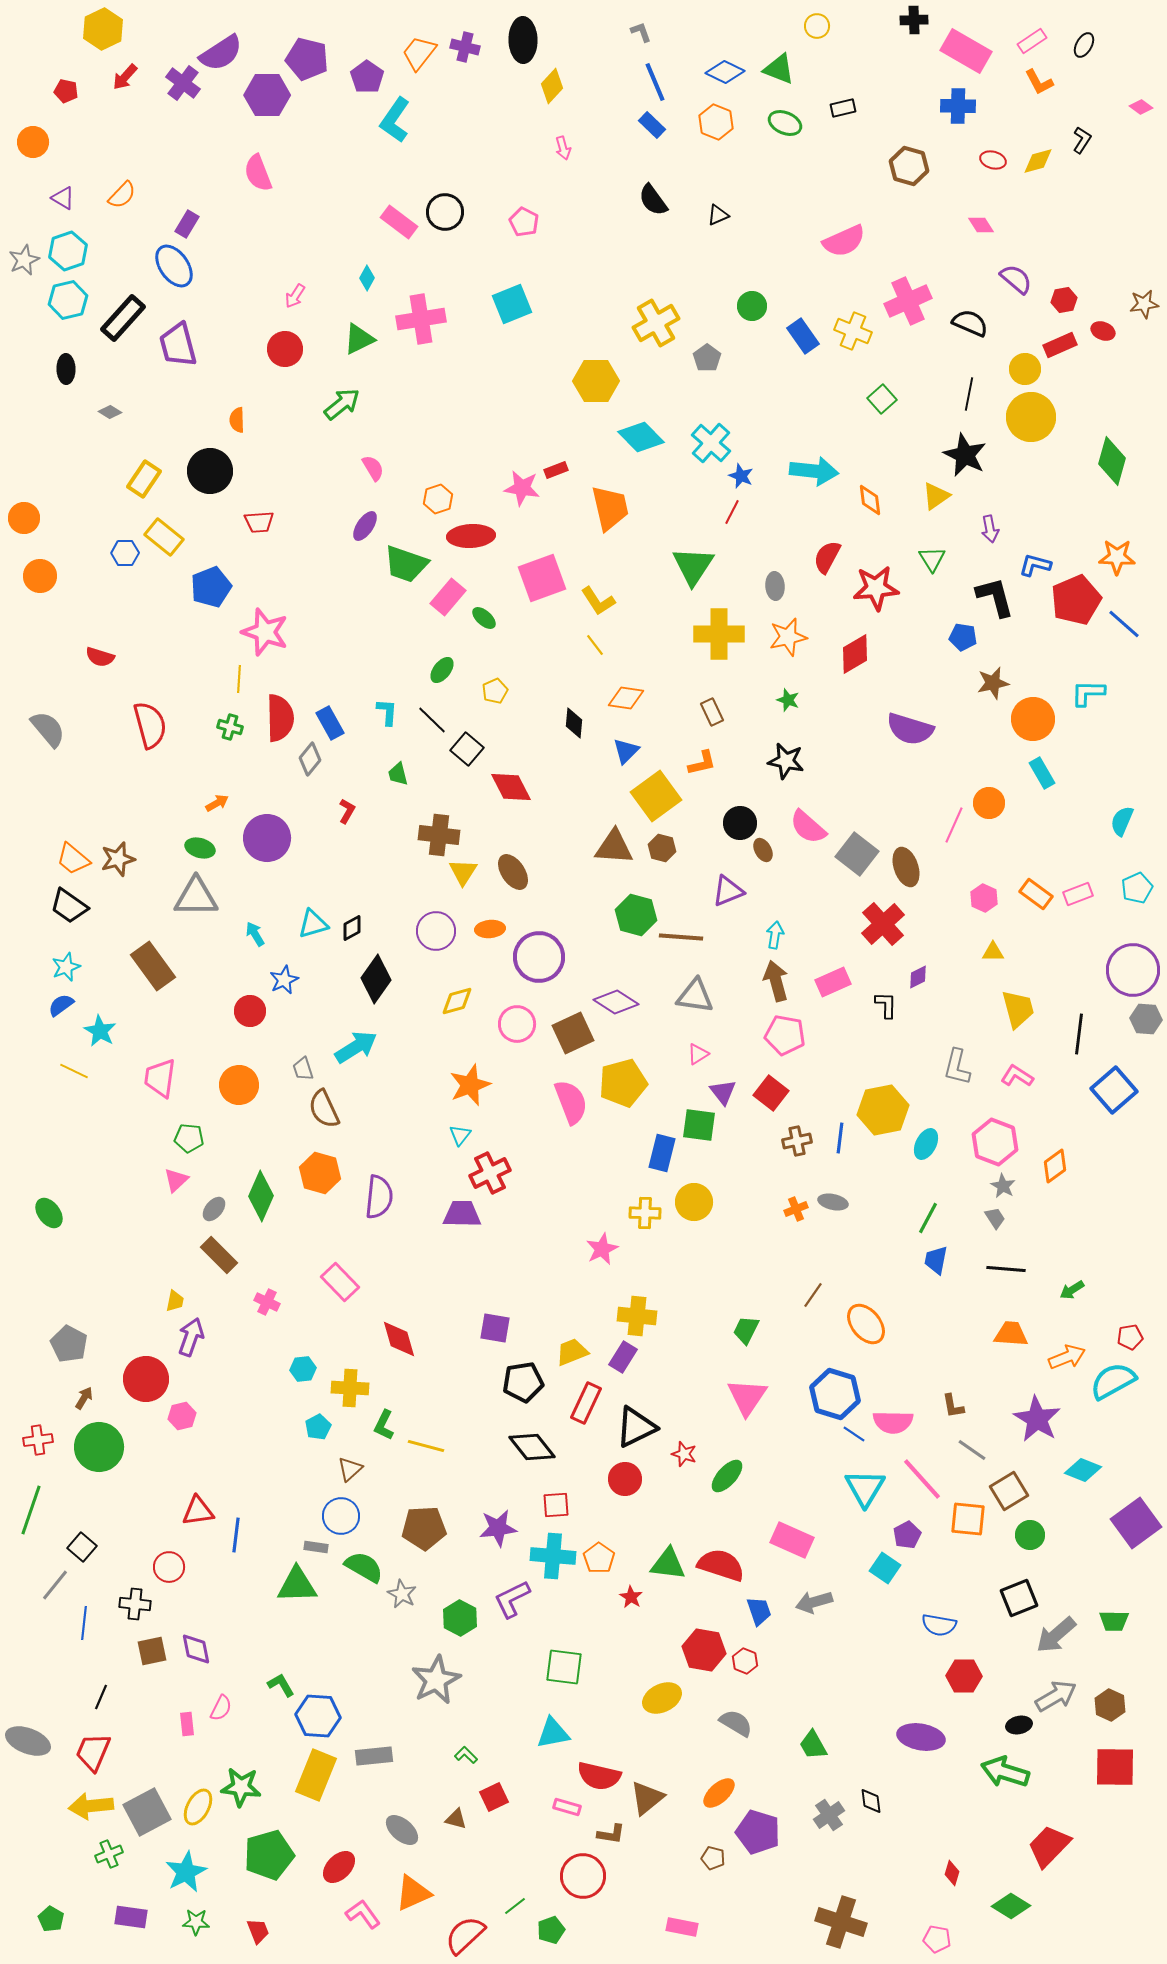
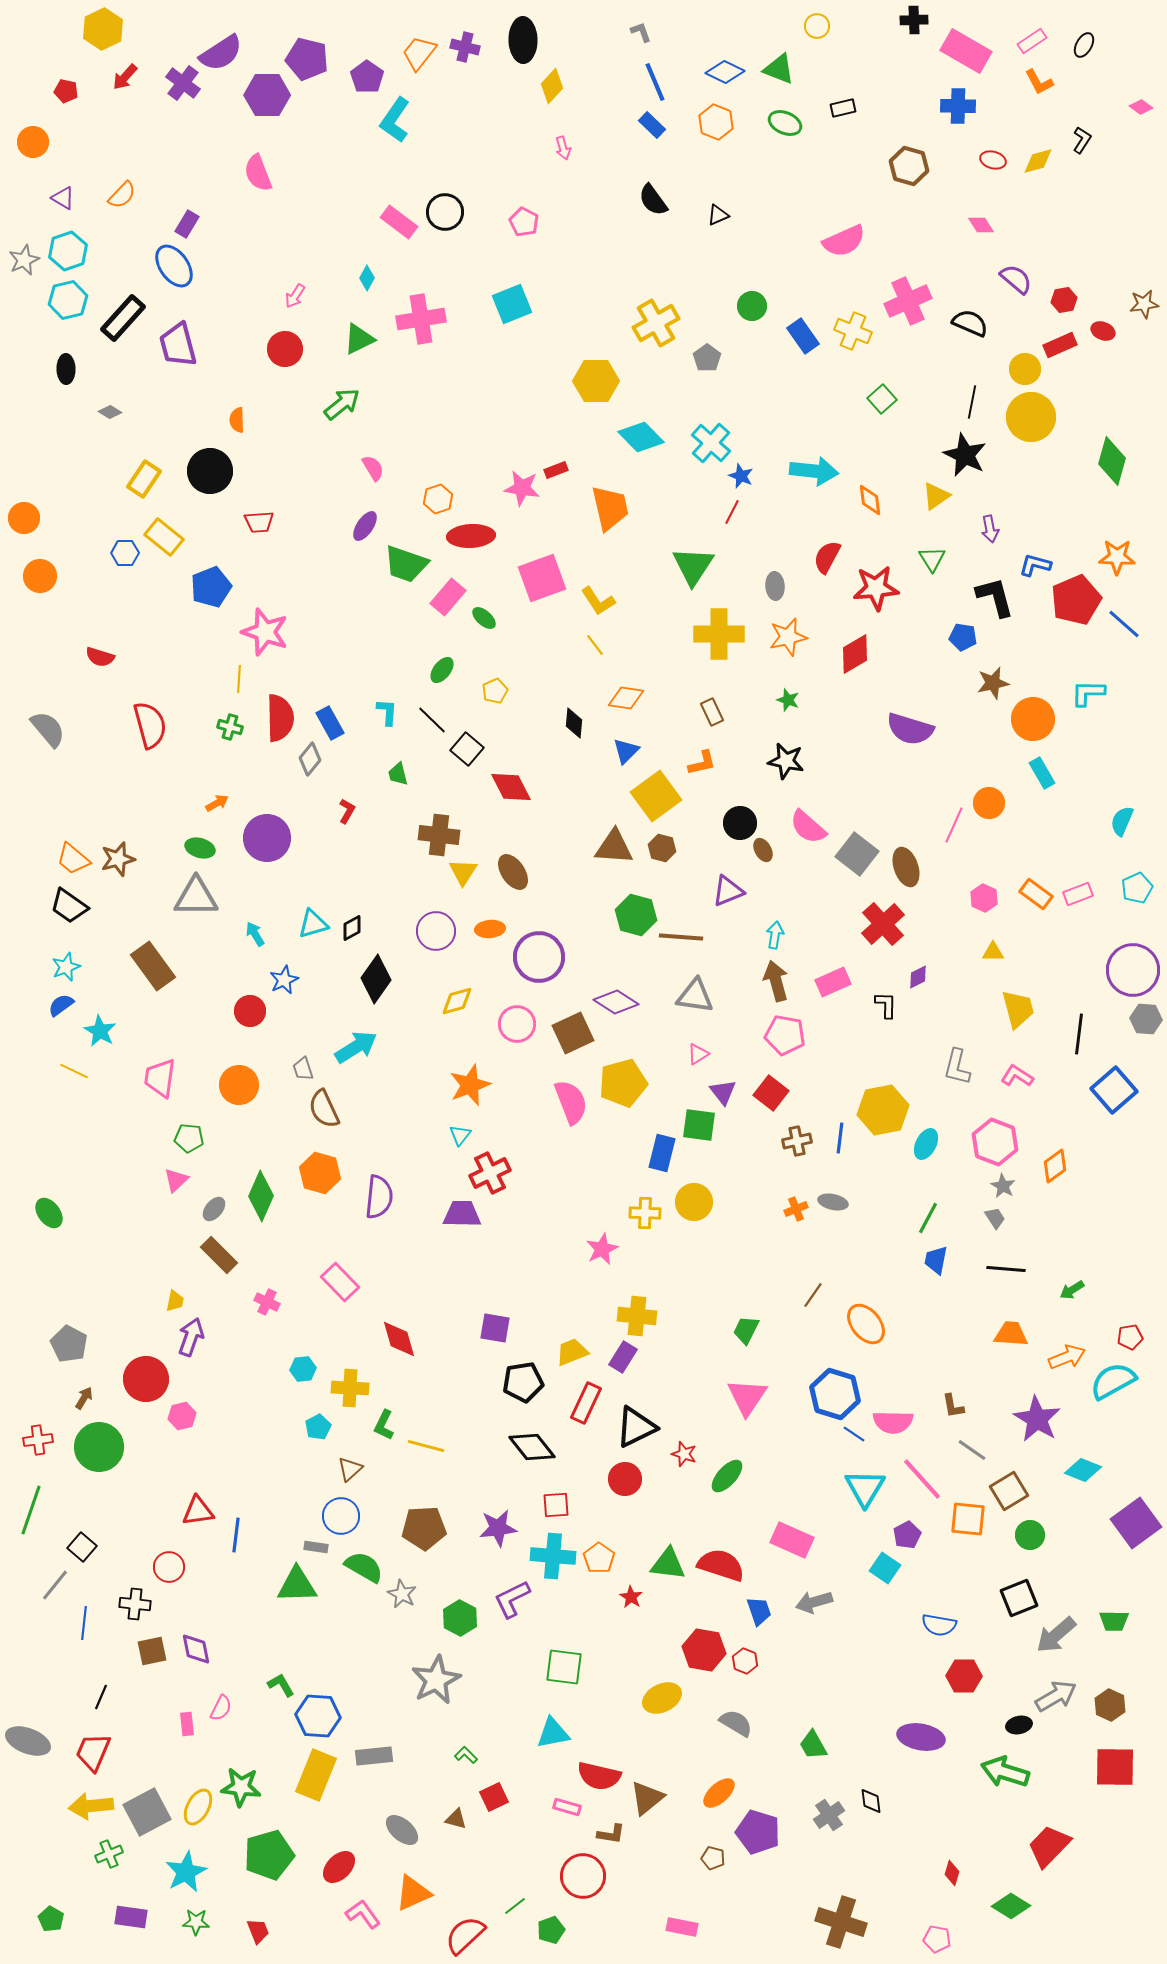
black line at (969, 394): moved 3 px right, 8 px down
